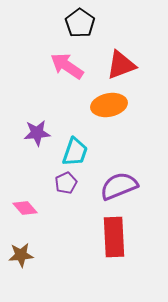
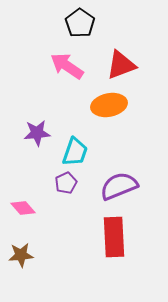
pink diamond: moved 2 px left
